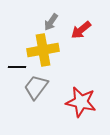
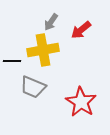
black line: moved 5 px left, 6 px up
gray trapezoid: moved 3 px left; rotated 104 degrees counterclockwise
red star: rotated 20 degrees clockwise
